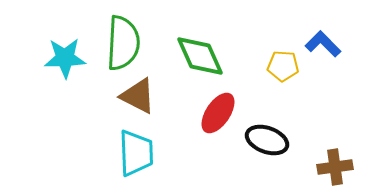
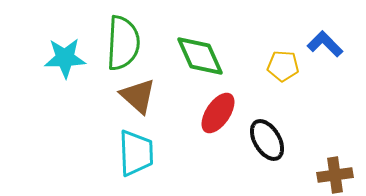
blue L-shape: moved 2 px right
brown triangle: rotated 15 degrees clockwise
black ellipse: rotated 39 degrees clockwise
brown cross: moved 8 px down
